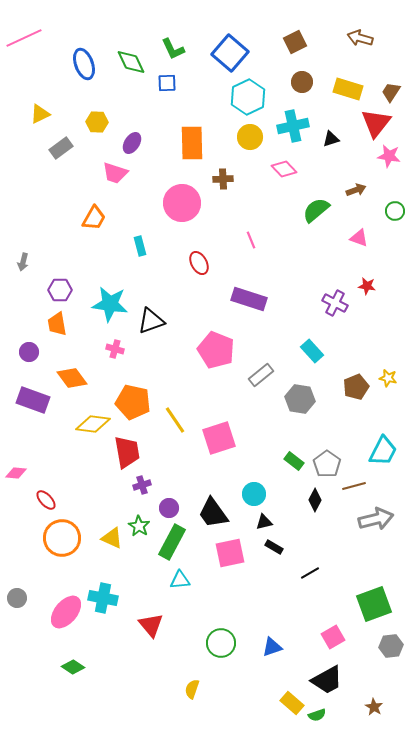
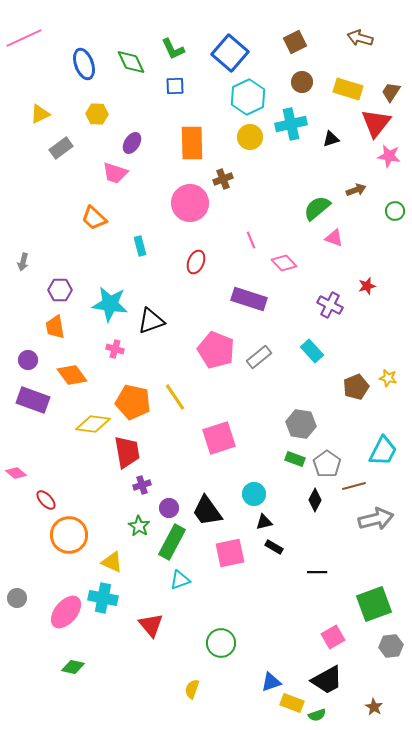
blue square at (167, 83): moved 8 px right, 3 px down
yellow hexagon at (97, 122): moved 8 px up
cyan cross at (293, 126): moved 2 px left, 2 px up
pink diamond at (284, 169): moved 94 px down
brown cross at (223, 179): rotated 18 degrees counterclockwise
pink circle at (182, 203): moved 8 px right
green semicircle at (316, 210): moved 1 px right, 2 px up
orange trapezoid at (94, 218): rotated 104 degrees clockwise
pink triangle at (359, 238): moved 25 px left
red ellipse at (199, 263): moved 3 px left, 1 px up; rotated 50 degrees clockwise
red star at (367, 286): rotated 24 degrees counterclockwise
purple cross at (335, 303): moved 5 px left, 2 px down
orange trapezoid at (57, 324): moved 2 px left, 3 px down
purple circle at (29, 352): moved 1 px left, 8 px down
gray rectangle at (261, 375): moved 2 px left, 18 px up
orange diamond at (72, 378): moved 3 px up
gray hexagon at (300, 399): moved 1 px right, 25 px down
yellow line at (175, 420): moved 23 px up
green rectangle at (294, 461): moved 1 px right, 2 px up; rotated 18 degrees counterclockwise
pink diamond at (16, 473): rotated 35 degrees clockwise
black trapezoid at (213, 513): moved 6 px left, 2 px up
orange circle at (62, 538): moved 7 px right, 3 px up
yellow triangle at (112, 538): moved 24 px down
black line at (310, 573): moved 7 px right, 1 px up; rotated 30 degrees clockwise
cyan triangle at (180, 580): rotated 15 degrees counterclockwise
blue triangle at (272, 647): moved 1 px left, 35 px down
green diamond at (73, 667): rotated 20 degrees counterclockwise
yellow rectangle at (292, 703): rotated 20 degrees counterclockwise
